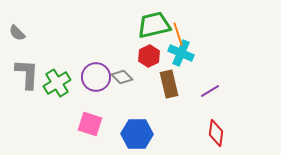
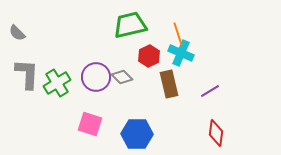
green trapezoid: moved 24 px left
